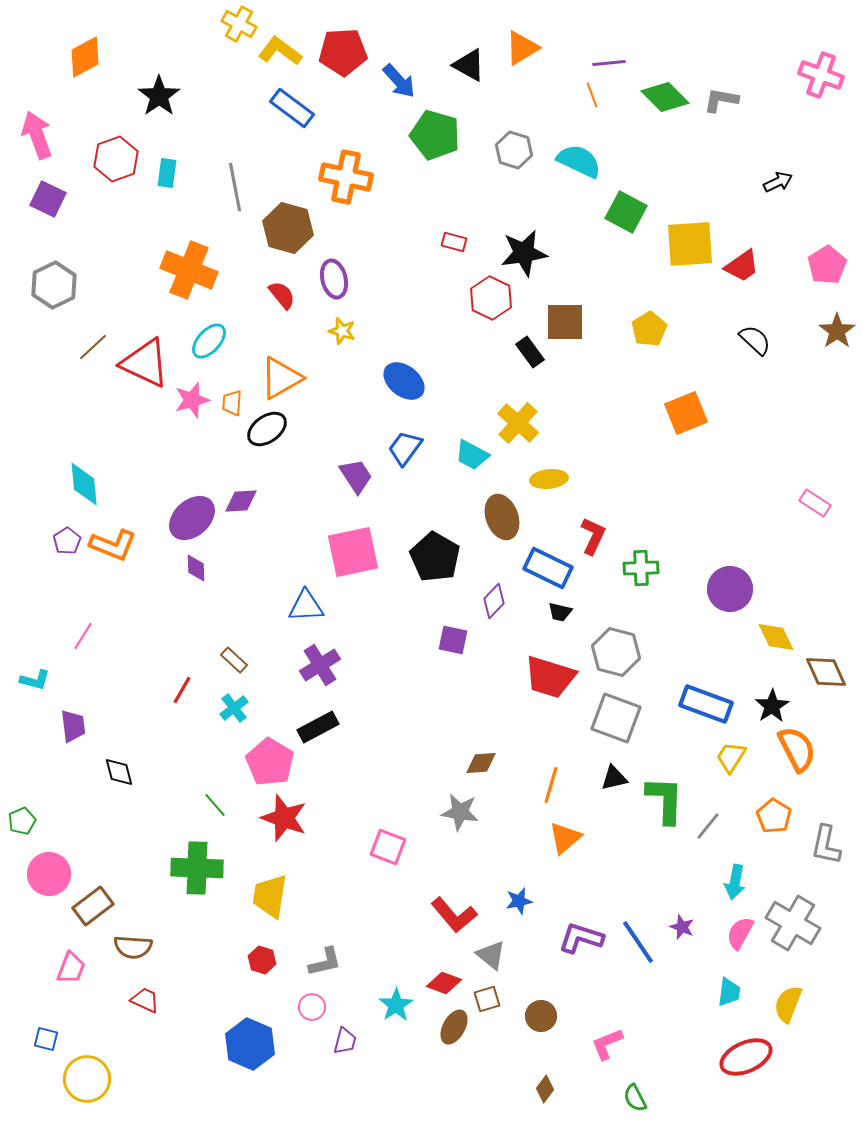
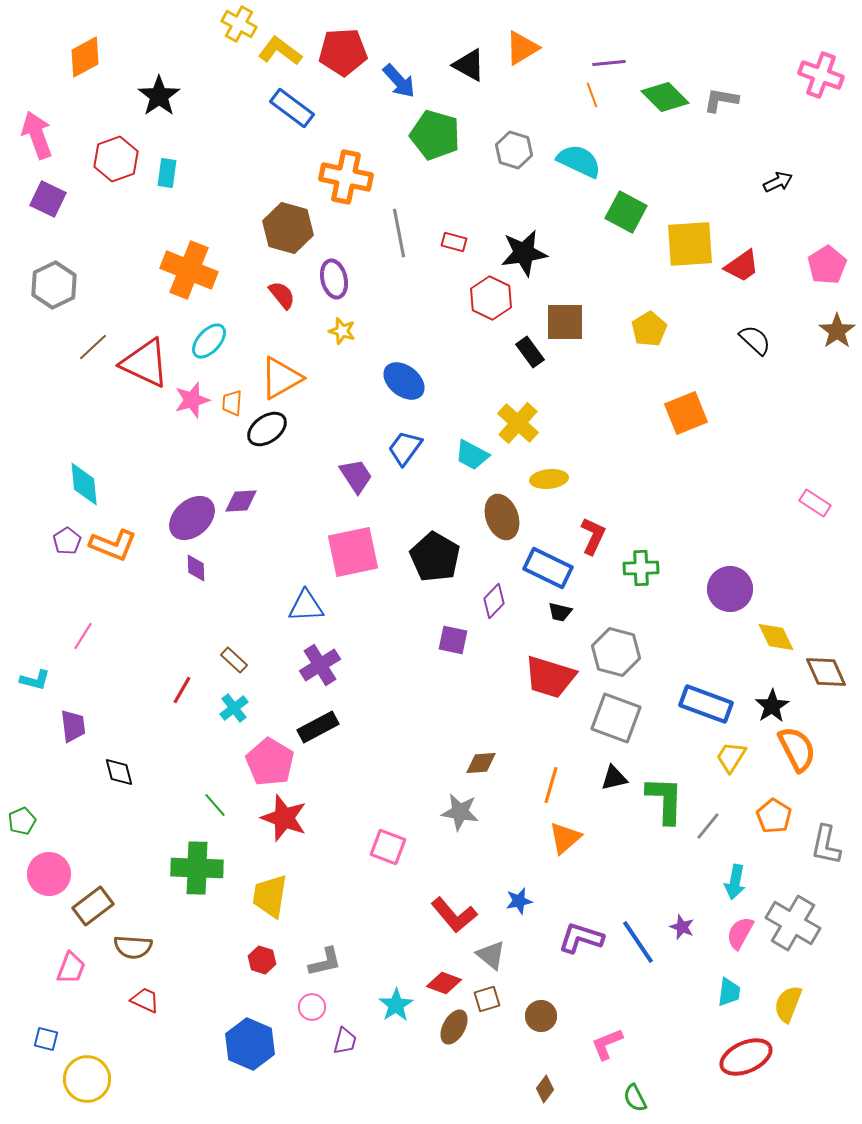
gray line at (235, 187): moved 164 px right, 46 px down
